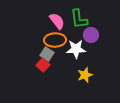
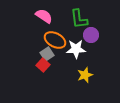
pink semicircle: moved 13 px left, 5 px up; rotated 18 degrees counterclockwise
orange ellipse: rotated 30 degrees clockwise
gray square: rotated 24 degrees clockwise
